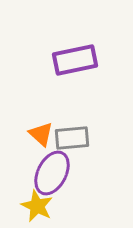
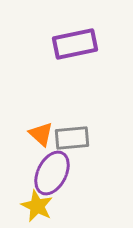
purple rectangle: moved 16 px up
